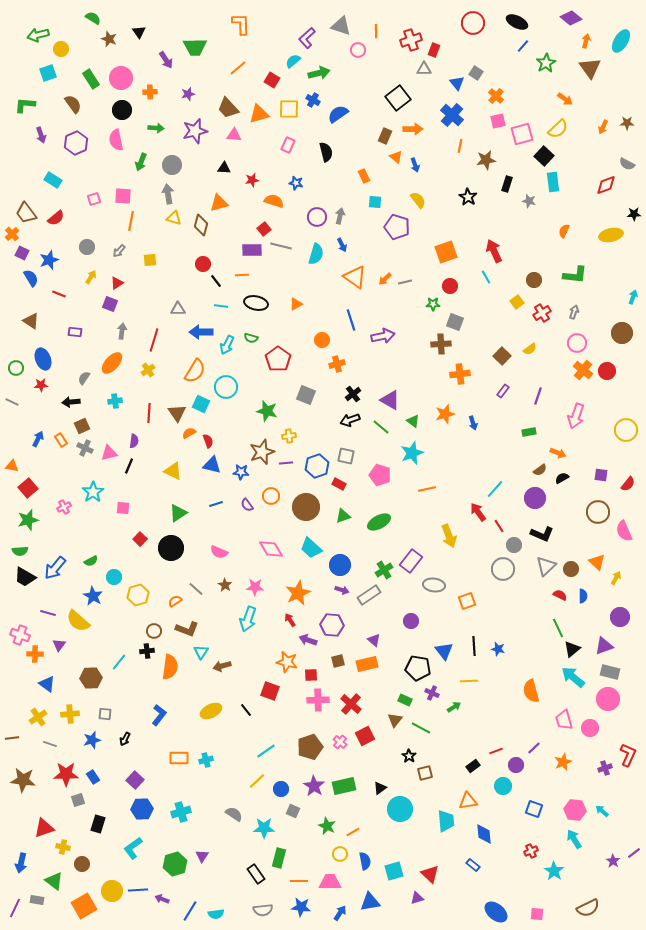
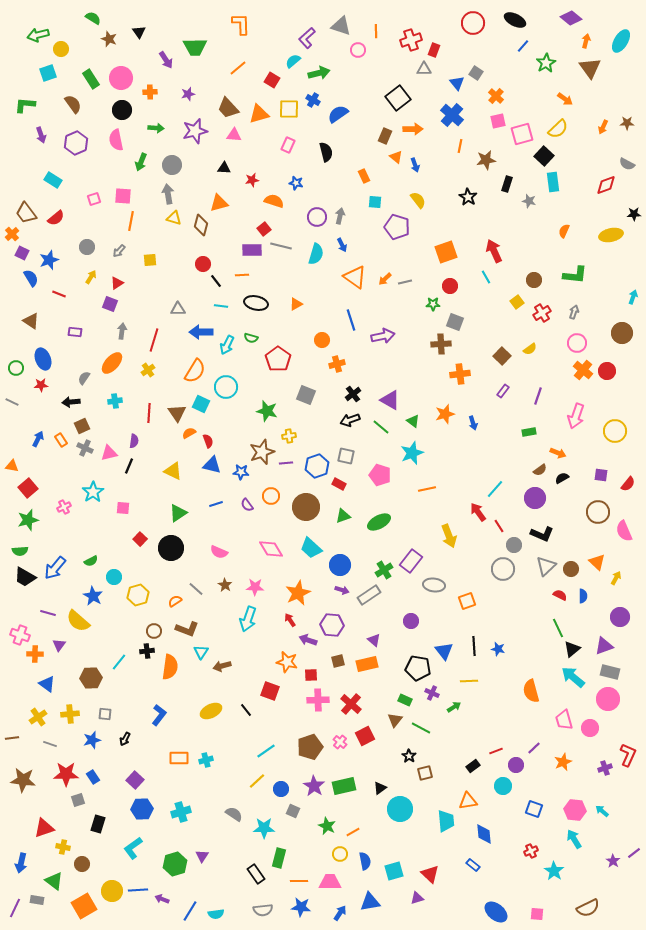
black ellipse at (517, 22): moved 2 px left, 2 px up
yellow circle at (626, 430): moved 11 px left, 1 px down
